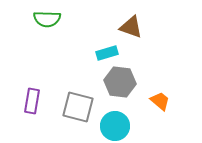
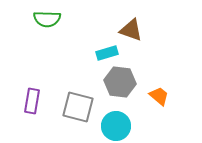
brown triangle: moved 3 px down
orange trapezoid: moved 1 px left, 5 px up
cyan circle: moved 1 px right
